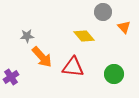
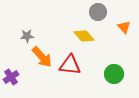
gray circle: moved 5 px left
red triangle: moved 3 px left, 2 px up
